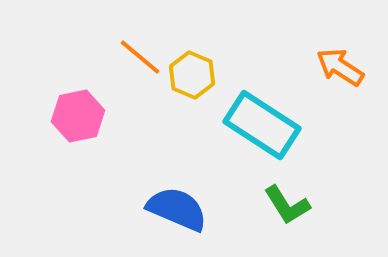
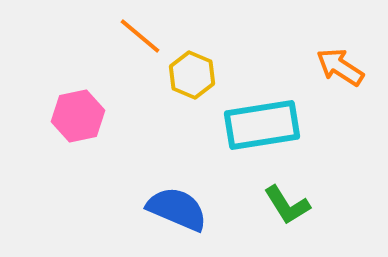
orange line: moved 21 px up
cyan rectangle: rotated 42 degrees counterclockwise
